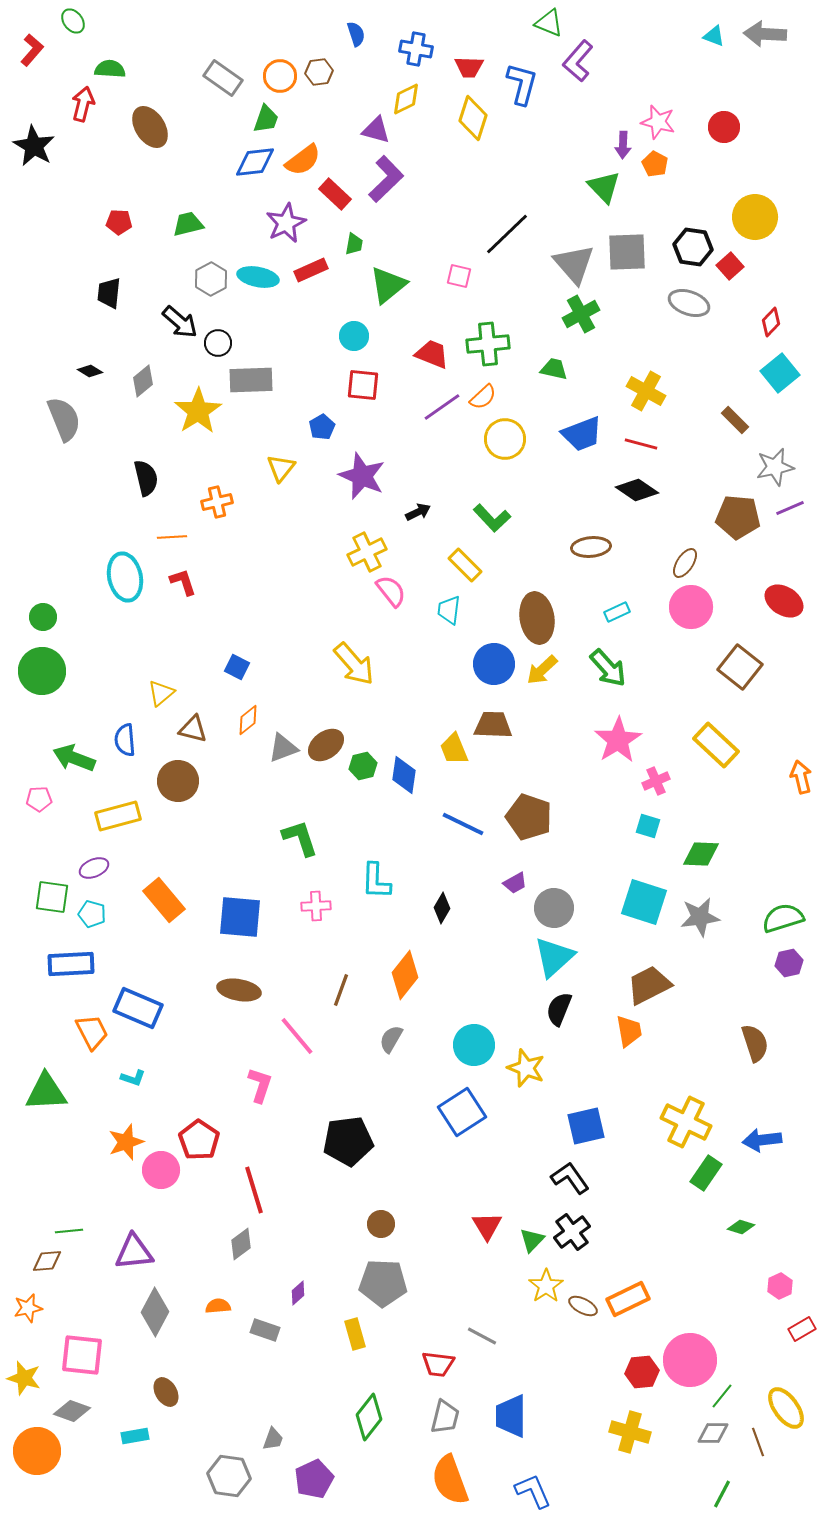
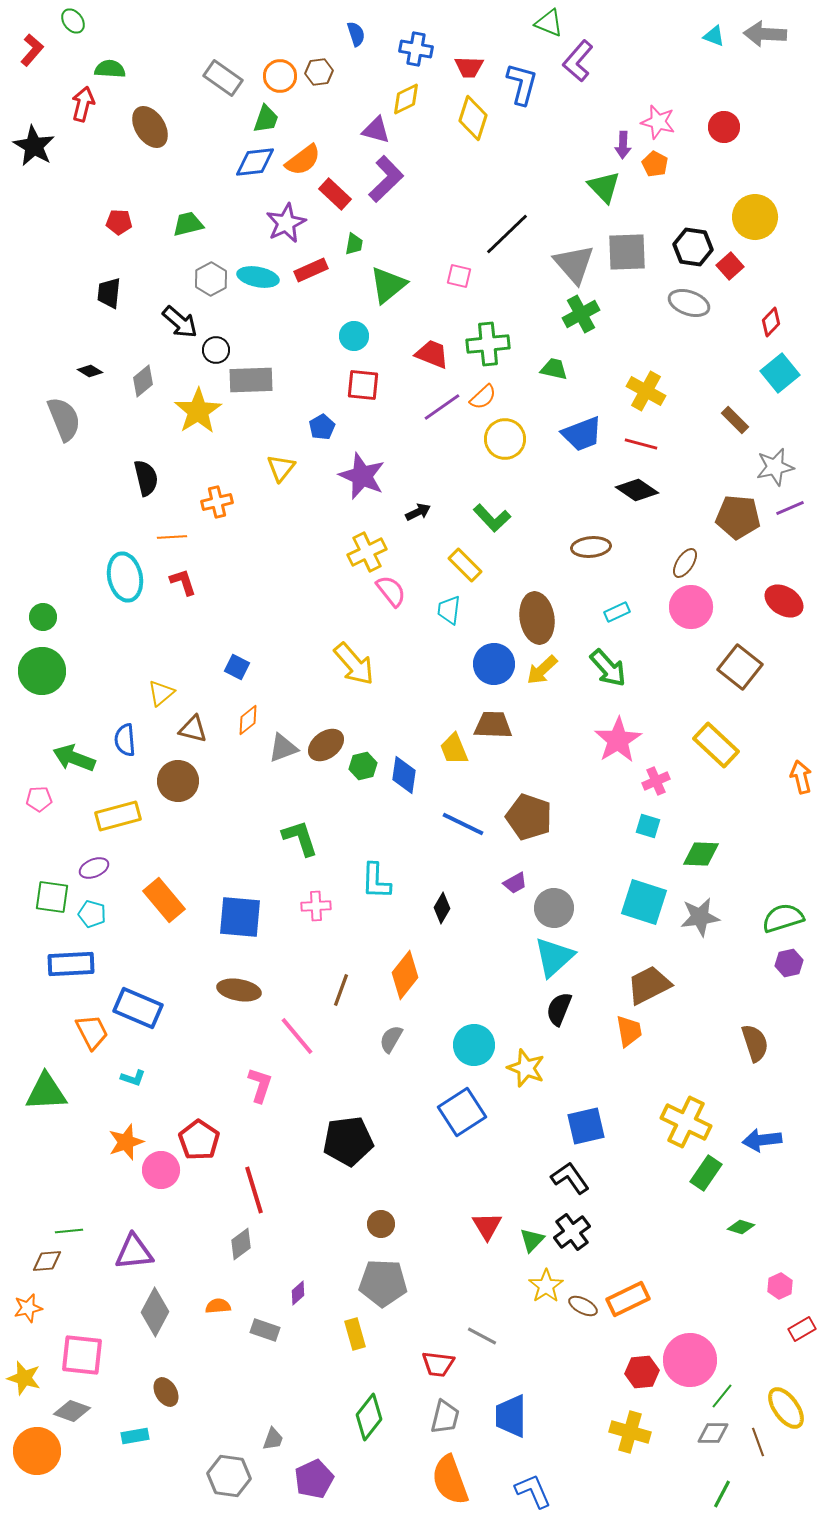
black circle at (218, 343): moved 2 px left, 7 px down
